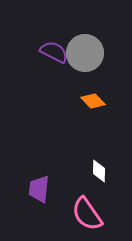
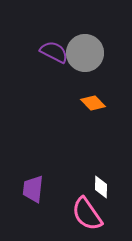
orange diamond: moved 2 px down
white diamond: moved 2 px right, 16 px down
purple trapezoid: moved 6 px left
